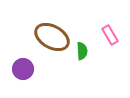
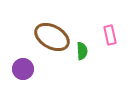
pink rectangle: rotated 18 degrees clockwise
